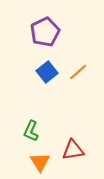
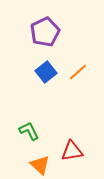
blue square: moved 1 px left
green L-shape: moved 2 px left; rotated 130 degrees clockwise
red triangle: moved 1 px left, 1 px down
orange triangle: moved 3 px down; rotated 15 degrees counterclockwise
